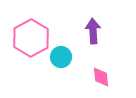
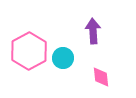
pink hexagon: moved 2 px left, 13 px down
cyan circle: moved 2 px right, 1 px down
